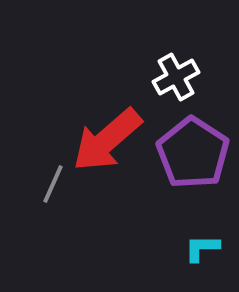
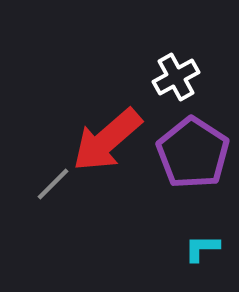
gray line: rotated 21 degrees clockwise
